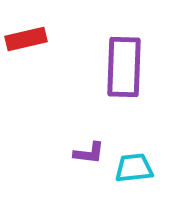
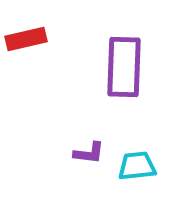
cyan trapezoid: moved 3 px right, 2 px up
